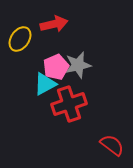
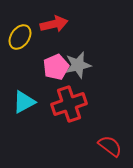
yellow ellipse: moved 2 px up
cyan triangle: moved 21 px left, 18 px down
red semicircle: moved 2 px left, 1 px down
